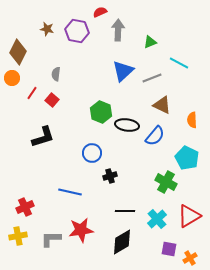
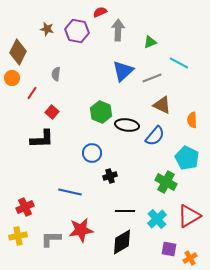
red square: moved 12 px down
black L-shape: moved 1 px left, 2 px down; rotated 15 degrees clockwise
